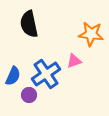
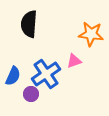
black semicircle: rotated 16 degrees clockwise
purple circle: moved 2 px right, 1 px up
